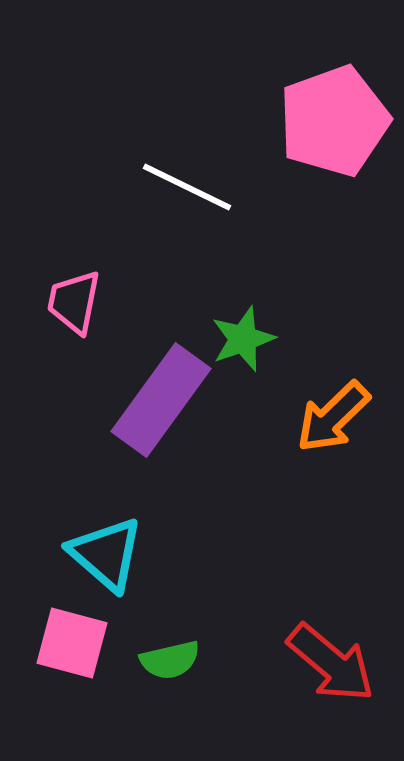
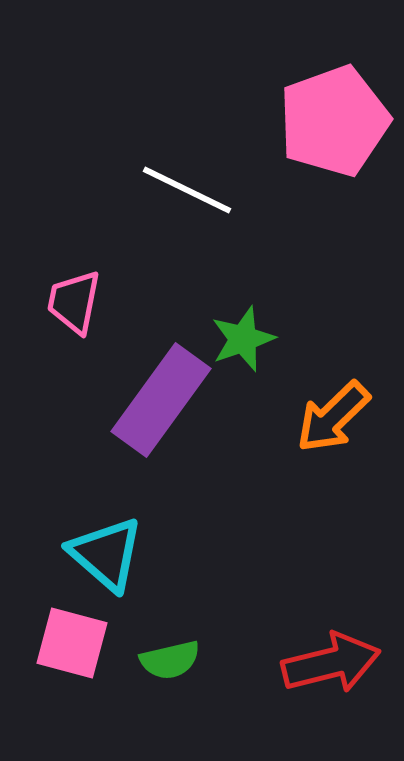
white line: moved 3 px down
red arrow: rotated 54 degrees counterclockwise
